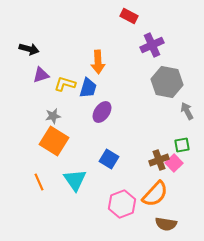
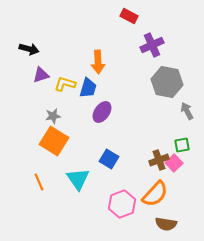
cyan triangle: moved 3 px right, 1 px up
